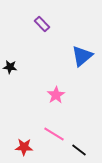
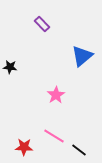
pink line: moved 2 px down
